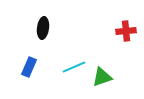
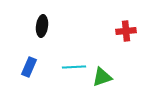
black ellipse: moved 1 px left, 2 px up
cyan line: rotated 20 degrees clockwise
